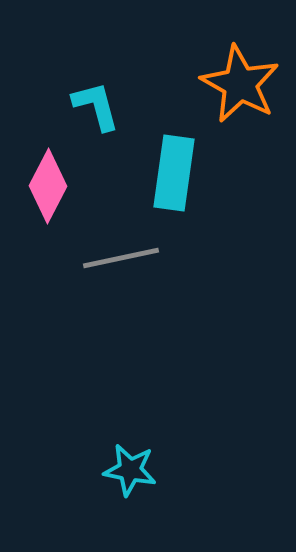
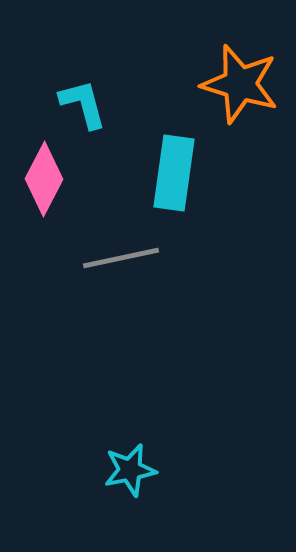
orange star: rotated 12 degrees counterclockwise
cyan L-shape: moved 13 px left, 2 px up
pink diamond: moved 4 px left, 7 px up
cyan star: rotated 22 degrees counterclockwise
